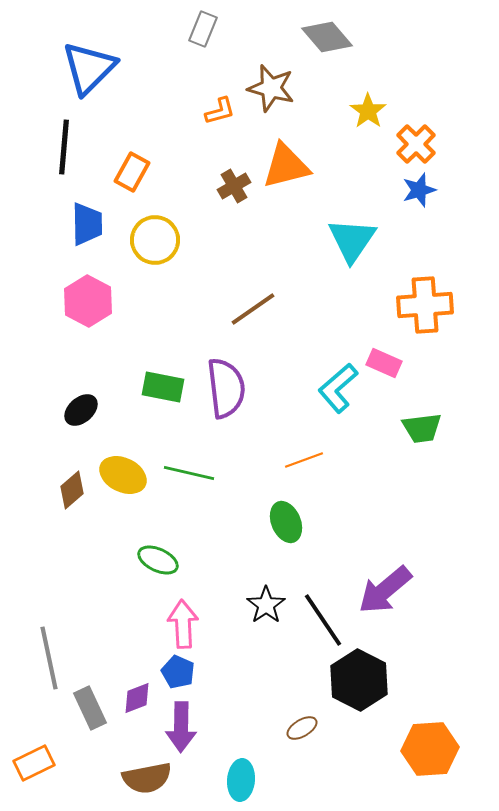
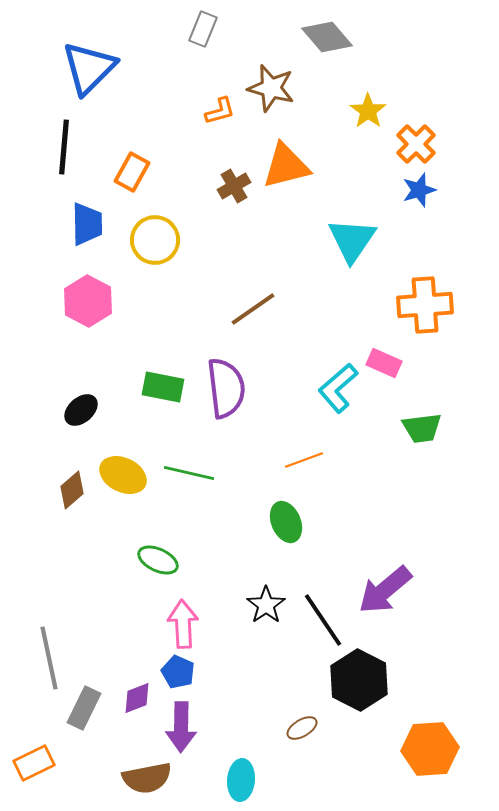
gray rectangle at (90, 708): moved 6 px left; rotated 51 degrees clockwise
